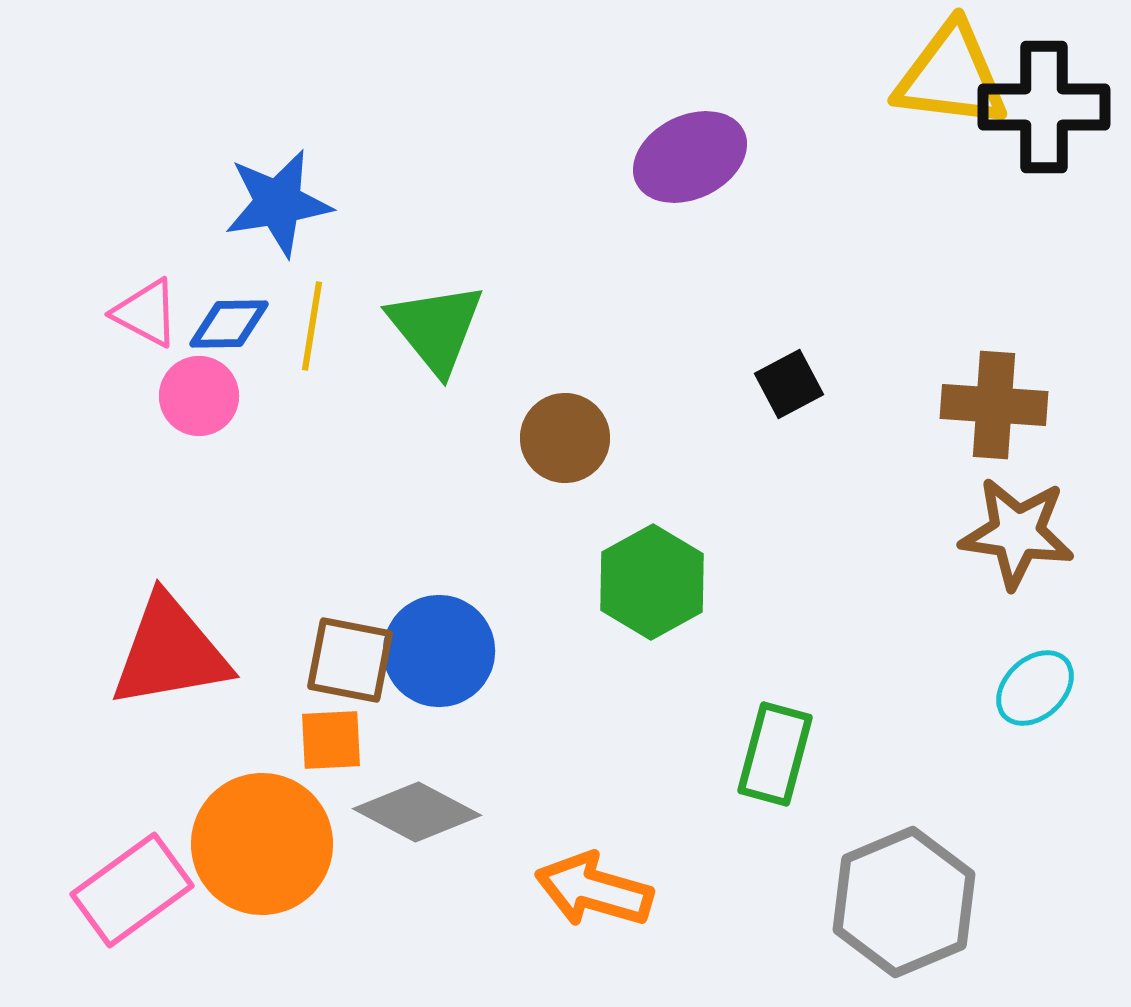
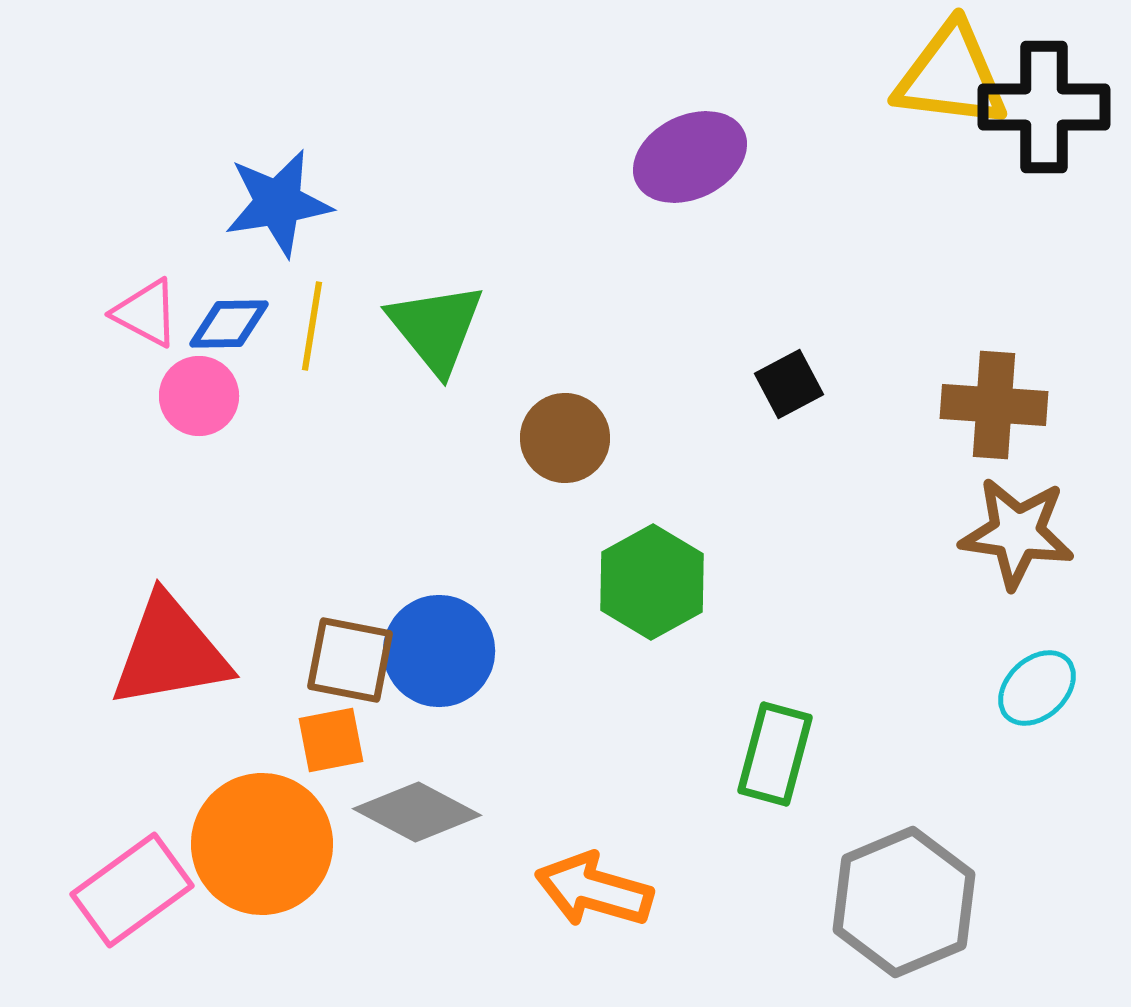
cyan ellipse: moved 2 px right
orange square: rotated 8 degrees counterclockwise
